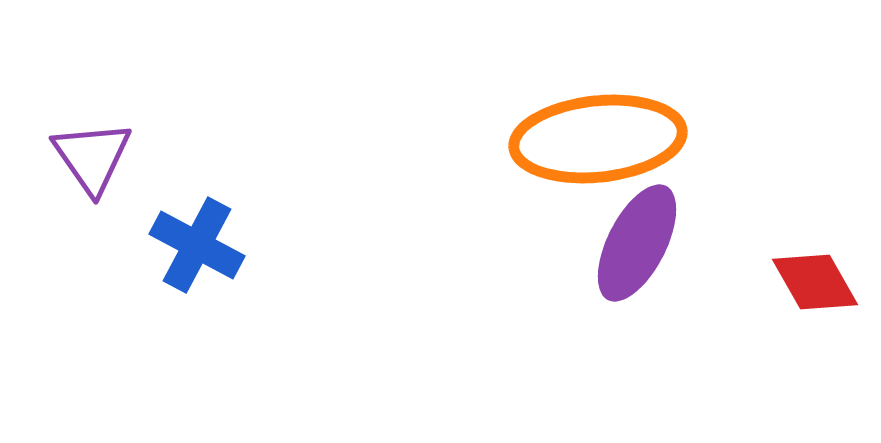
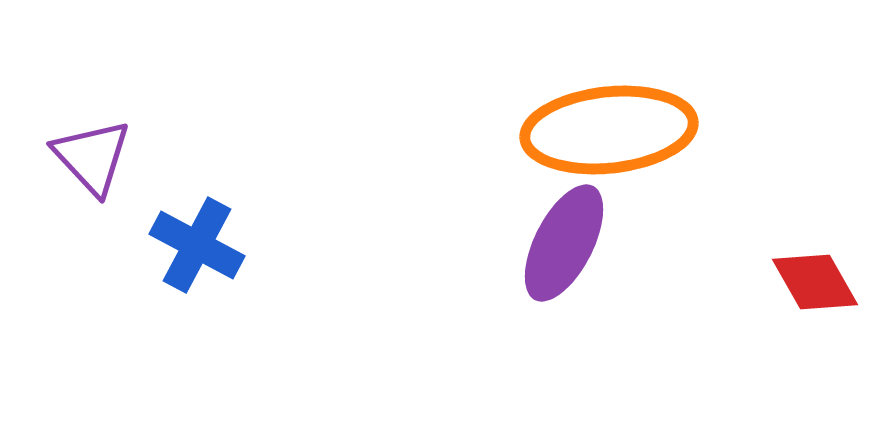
orange ellipse: moved 11 px right, 9 px up
purple triangle: rotated 8 degrees counterclockwise
purple ellipse: moved 73 px left
